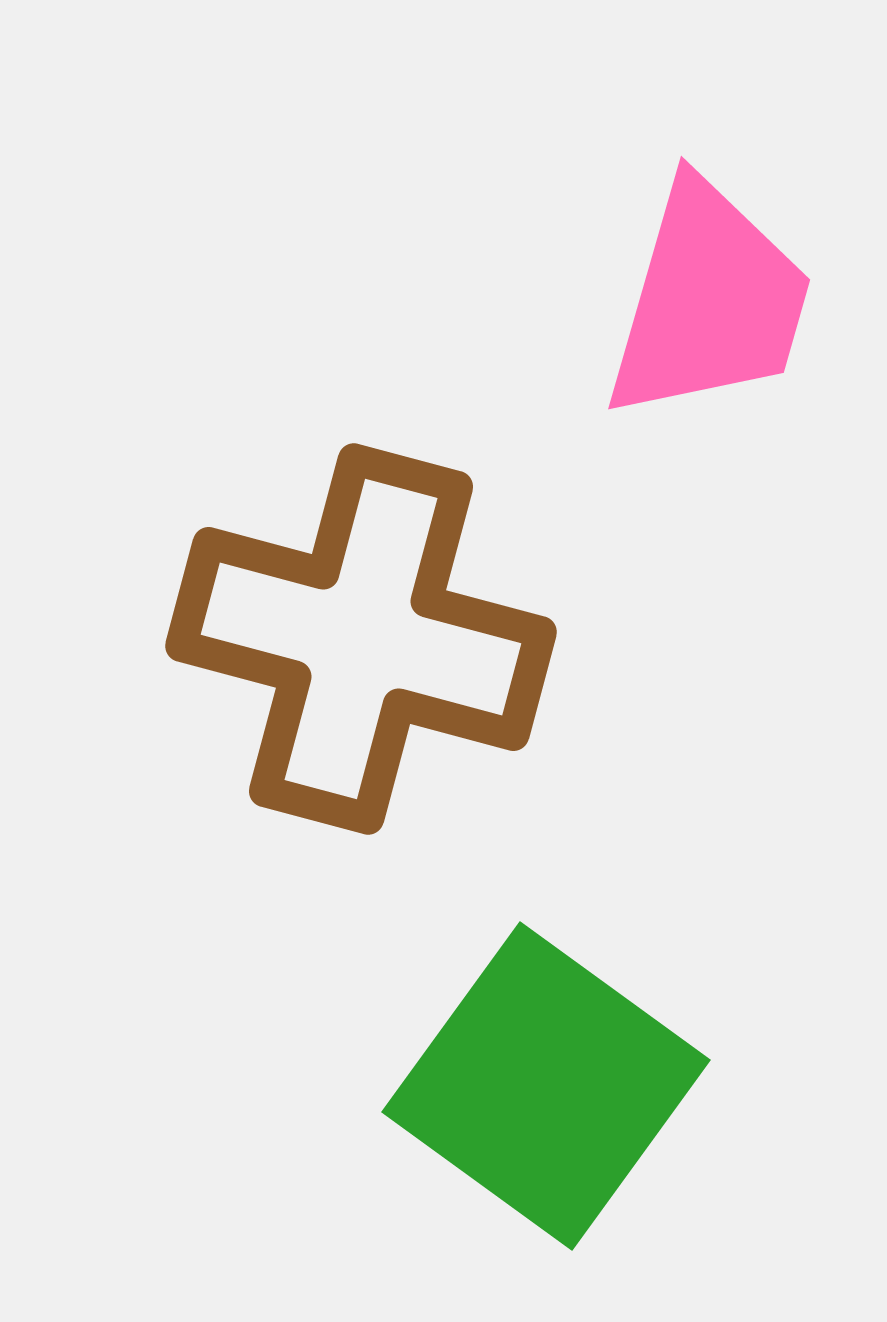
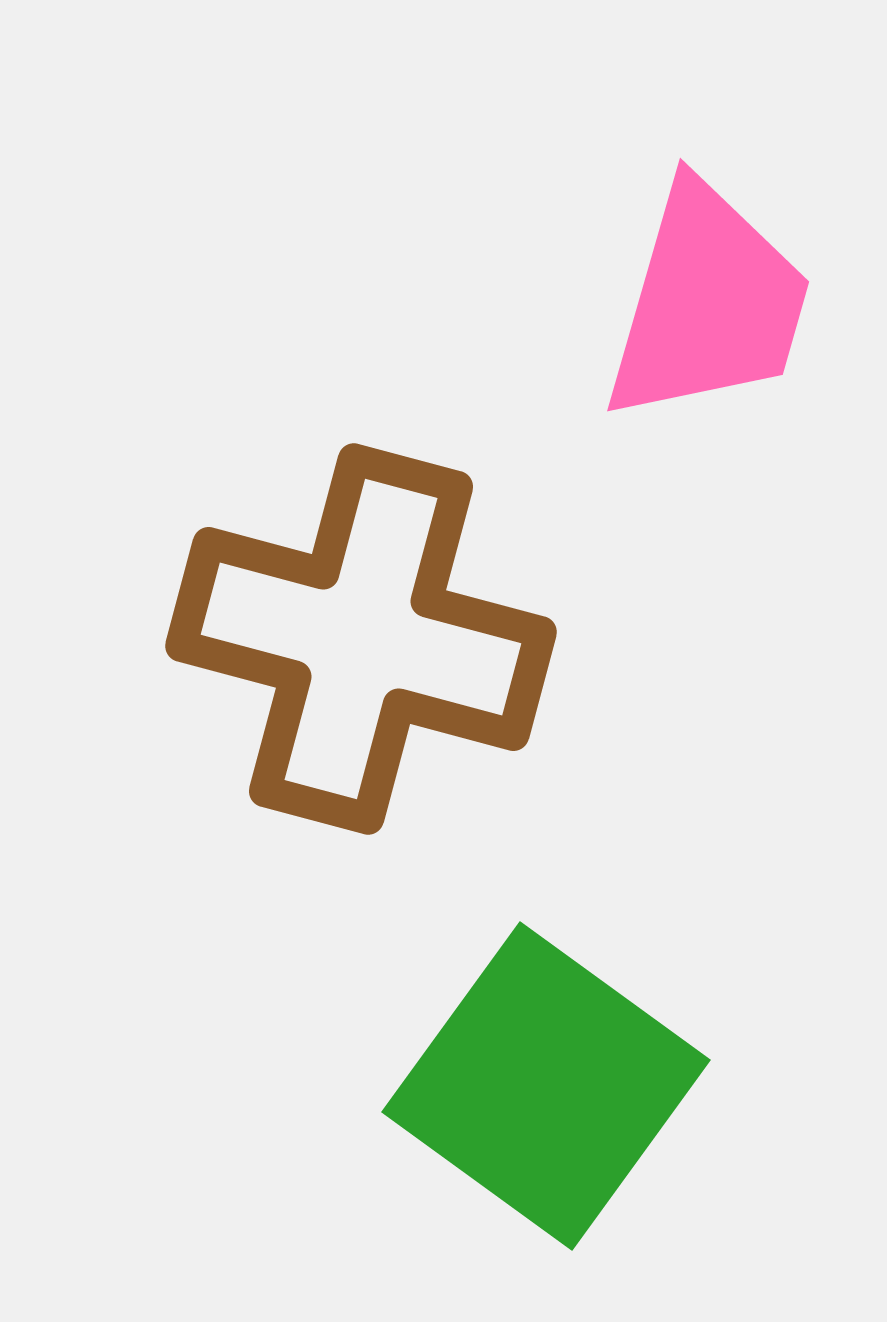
pink trapezoid: moved 1 px left, 2 px down
